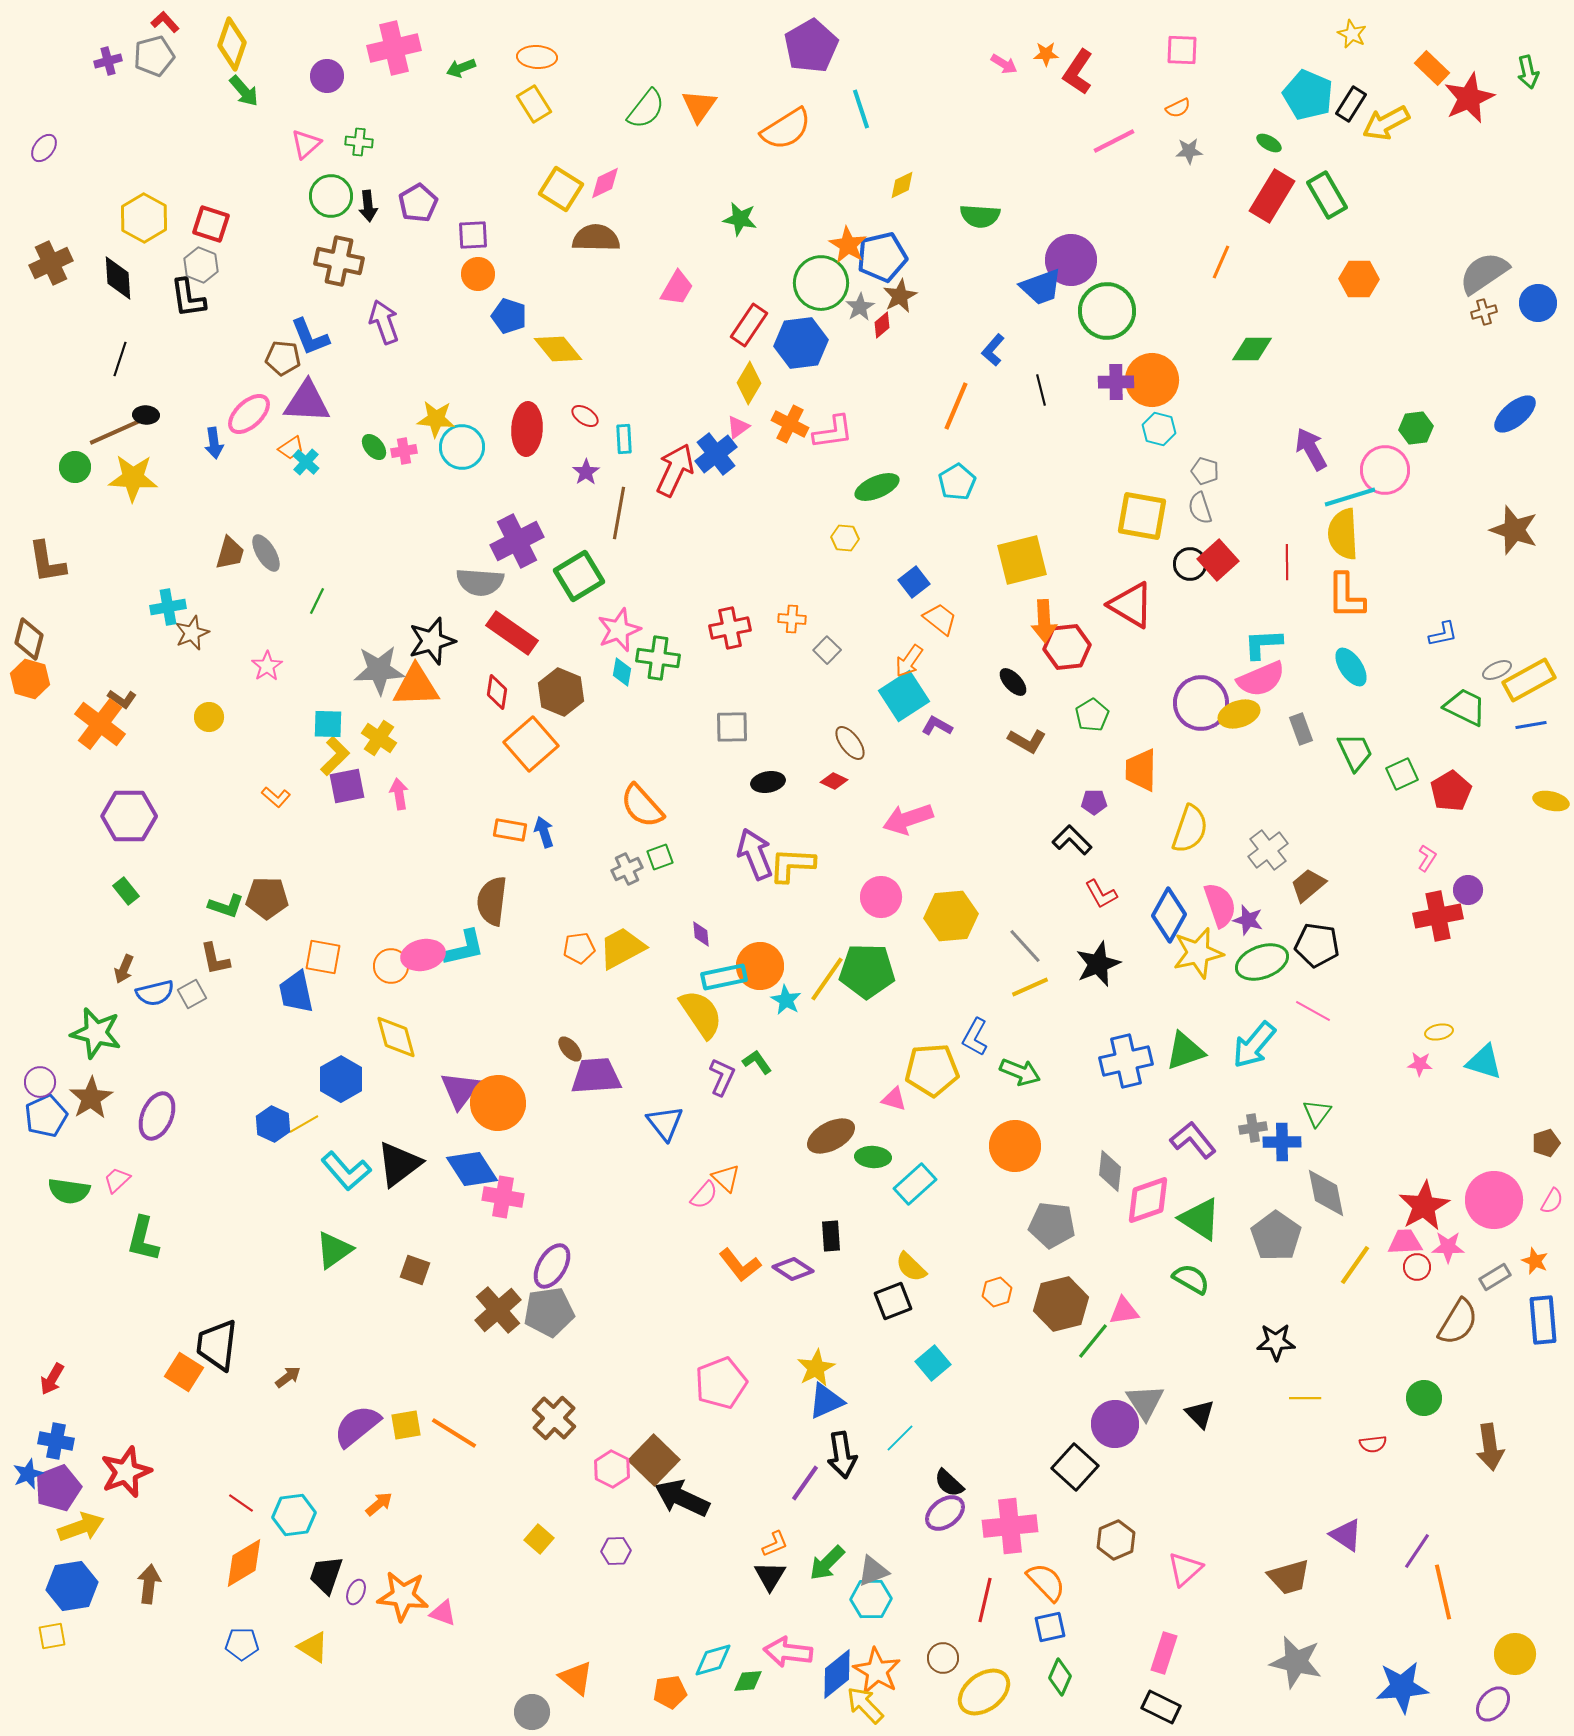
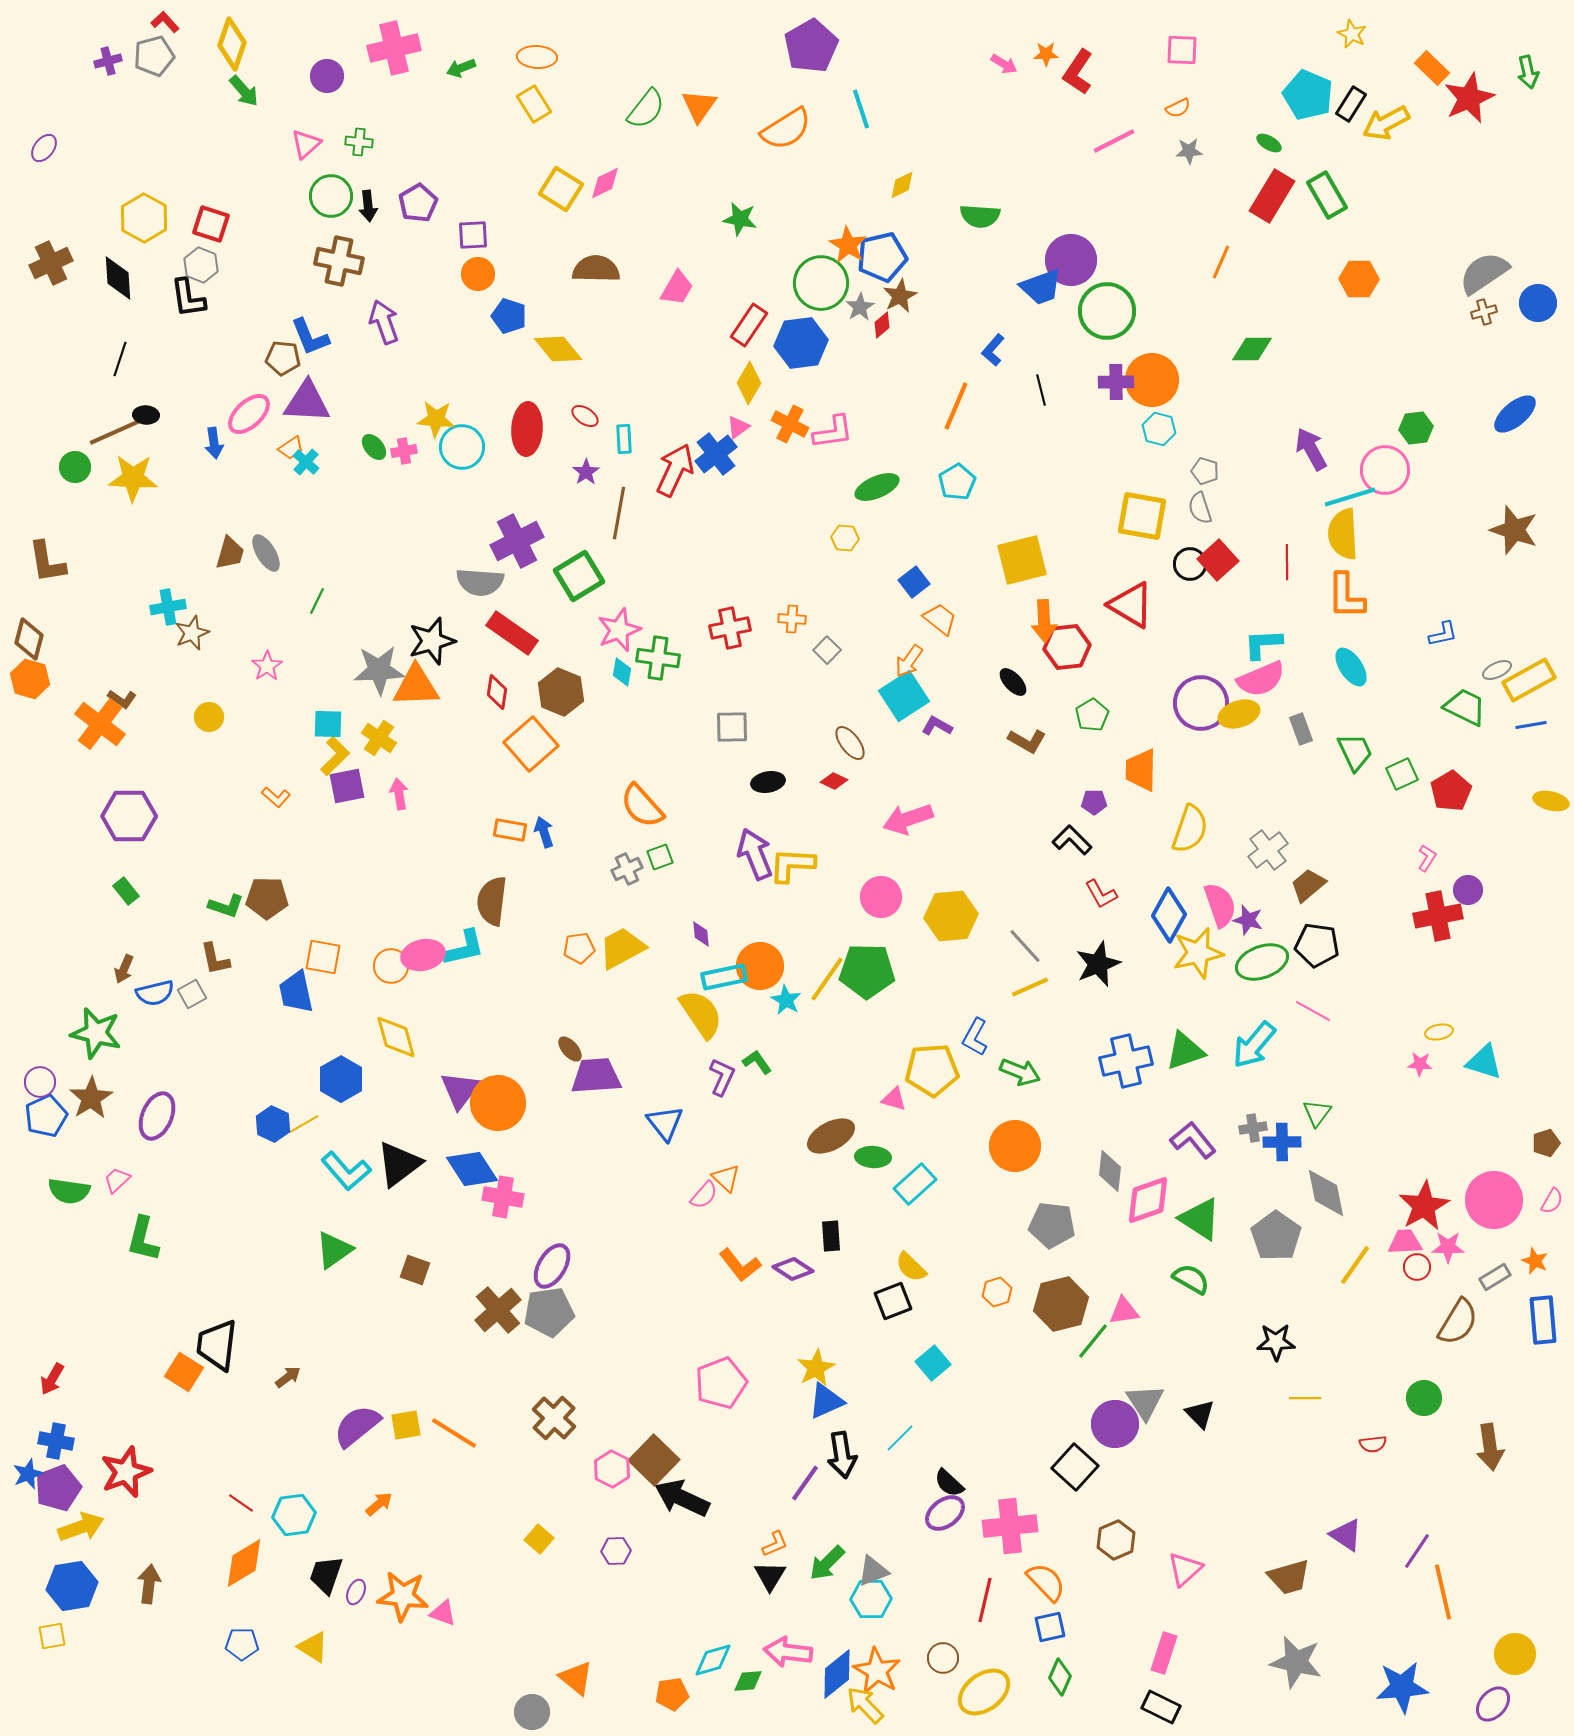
brown semicircle at (596, 238): moved 31 px down
orange pentagon at (670, 1692): moved 2 px right, 2 px down
